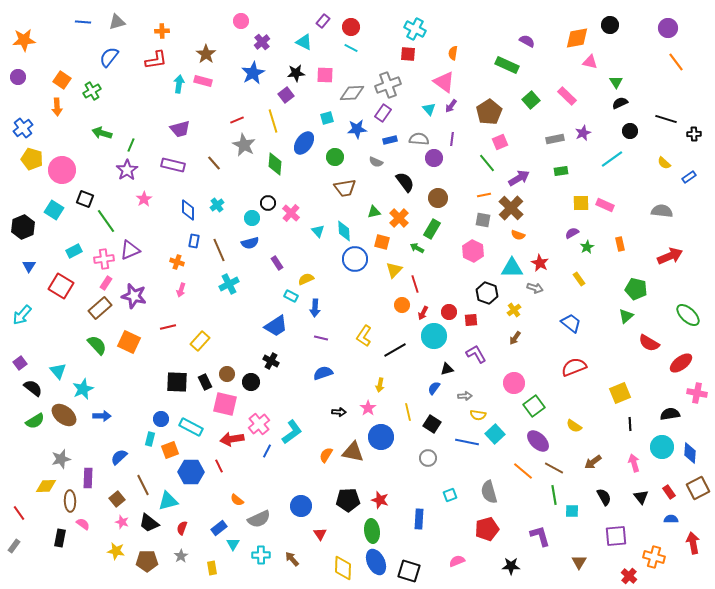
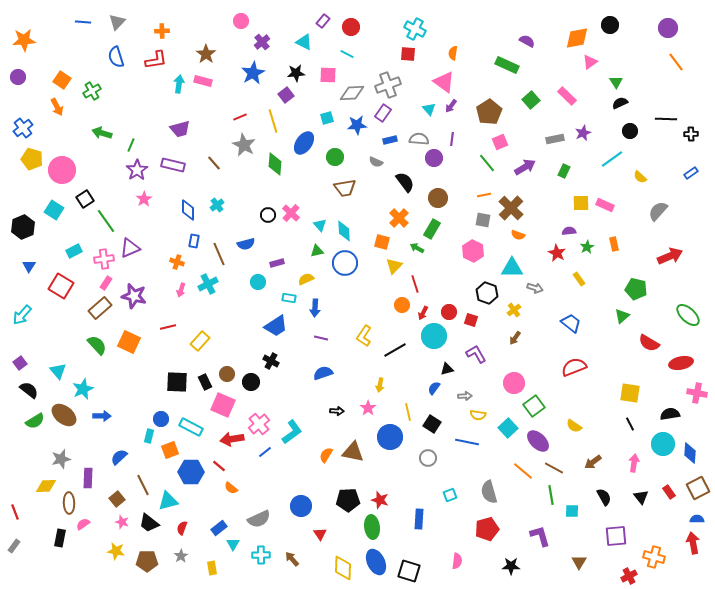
gray triangle at (117, 22): rotated 30 degrees counterclockwise
cyan line at (351, 48): moved 4 px left, 6 px down
blue semicircle at (109, 57): moved 7 px right; rotated 55 degrees counterclockwise
pink triangle at (590, 62): rotated 49 degrees counterclockwise
pink square at (325, 75): moved 3 px right
orange arrow at (57, 107): rotated 24 degrees counterclockwise
black line at (666, 119): rotated 15 degrees counterclockwise
red line at (237, 120): moved 3 px right, 3 px up
blue star at (357, 129): moved 4 px up
black cross at (694, 134): moved 3 px left
yellow semicircle at (664, 163): moved 24 px left, 14 px down
purple star at (127, 170): moved 10 px right
green rectangle at (561, 171): moved 3 px right; rotated 56 degrees counterclockwise
blue rectangle at (689, 177): moved 2 px right, 4 px up
purple arrow at (519, 178): moved 6 px right, 11 px up
black square at (85, 199): rotated 36 degrees clockwise
black circle at (268, 203): moved 12 px down
gray semicircle at (662, 211): moved 4 px left; rotated 55 degrees counterclockwise
green triangle at (374, 212): moved 57 px left, 39 px down
cyan circle at (252, 218): moved 6 px right, 64 px down
cyan triangle at (318, 231): moved 2 px right, 6 px up
purple semicircle at (572, 233): moved 3 px left, 2 px up; rotated 24 degrees clockwise
blue semicircle at (250, 243): moved 4 px left, 1 px down
orange rectangle at (620, 244): moved 6 px left
purple triangle at (130, 250): moved 2 px up
brown line at (219, 250): moved 4 px down
blue circle at (355, 259): moved 10 px left, 4 px down
purple rectangle at (277, 263): rotated 72 degrees counterclockwise
red star at (540, 263): moved 17 px right, 10 px up
yellow triangle at (394, 270): moved 4 px up
cyan cross at (229, 284): moved 21 px left
cyan rectangle at (291, 296): moved 2 px left, 2 px down; rotated 16 degrees counterclockwise
green triangle at (626, 316): moved 4 px left
red square at (471, 320): rotated 24 degrees clockwise
red ellipse at (681, 363): rotated 25 degrees clockwise
black semicircle at (33, 388): moved 4 px left, 2 px down
yellow square at (620, 393): moved 10 px right; rotated 30 degrees clockwise
pink square at (225, 404): moved 2 px left, 1 px down; rotated 10 degrees clockwise
black arrow at (339, 412): moved 2 px left, 1 px up
black line at (630, 424): rotated 24 degrees counterclockwise
cyan square at (495, 434): moved 13 px right, 6 px up
blue circle at (381, 437): moved 9 px right
cyan rectangle at (150, 439): moved 1 px left, 3 px up
cyan circle at (662, 447): moved 1 px right, 3 px up
blue line at (267, 451): moved 2 px left, 1 px down; rotated 24 degrees clockwise
pink arrow at (634, 463): rotated 24 degrees clockwise
red line at (219, 466): rotated 24 degrees counterclockwise
green line at (554, 495): moved 3 px left
orange semicircle at (237, 500): moved 6 px left, 12 px up
brown ellipse at (70, 501): moved 1 px left, 2 px down
red line at (19, 513): moved 4 px left, 1 px up; rotated 14 degrees clockwise
blue semicircle at (671, 519): moved 26 px right
pink semicircle at (83, 524): rotated 72 degrees counterclockwise
green ellipse at (372, 531): moved 4 px up
pink semicircle at (457, 561): rotated 119 degrees clockwise
red cross at (629, 576): rotated 21 degrees clockwise
